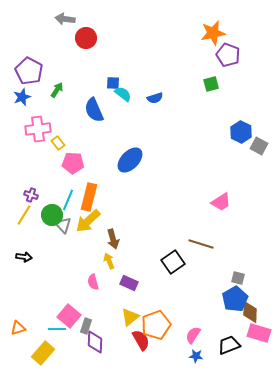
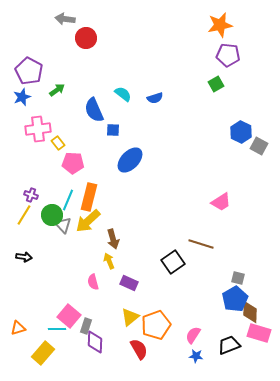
orange star at (213, 33): moved 7 px right, 8 px up
purple pentagon at (228, 55): rotated 15 degrees counterclockwise
blue square at (113, 83): moved 47 px down
green square at (211, 84): moved 5 px right; rotated 14 degrees counterclockwise
green arrow at (57, 90): rotated 21 degrees clockwise
red semicircle at (141, 340): moved 2 px left, 9 px down
